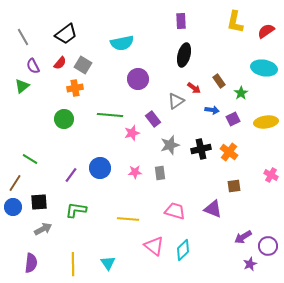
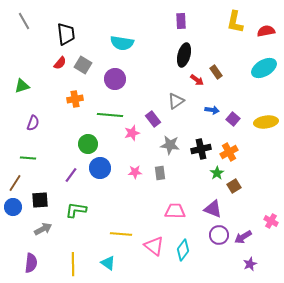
red semicircle at (266, 31): rotated 24 degrees clockwise
black trapezoid at (66, 34): rotated 60 degrees counterclockwise
gray line at (23, 37): moved 1 px right, 16 px up
cyan semicircle at (122, 43): rotated 20 degrees clockwise
purple semicircle at (33, 66): moved 57 px down; rotated 133 degrees counterclockwise
cyan ellipse at (264, 68): rotated 40 degrees counterclockwise
purple circle at (138, 79): moved 23 px left
brown rectangle at (219, 81): moved 3 px left, 9 px up
green triangle at (22, 86): rotated 21 degrees clockwise
orange cross at (75, 88): moved 11 px down
red arrow at (194, 88): moved 3 px right, 8 px up
green star at (241, 93): moved 24 px left, 80 px down
green circle at (64, 119): moved 24 px right, 25 px down
purple square at (233, 119): rotated 24 degrees counterclockwise
gray star at (170, 145): rotated 24 degrees clockwise
orange cross at (229, 152): rotated 24 degrees clockwise
green line at (30, 159): moved 2 px left, 1 px up; rotated 28 degrees counterclockwise
pink cross at (271, 175): moved 46 px down
brown square at (234, 186): rotated 24 degrees counterclockwise
black square at (39, 202): moved 1 px right, 2 px up
pink trapezoid at (175, 211): rotated 15 degrees counterclockwise
yellow line at (128, 219): moved 7 px left, 15 px down
purple circle at (268, 246): moved 49 px left, 11 px up
cyan diamond at (183, 250): rotated 10 degrees counterclockwise
cyan triangle at (108, 263): rotated 21 degrees counterclockwise
